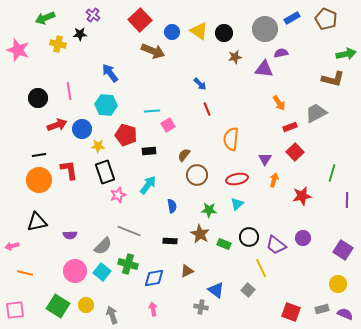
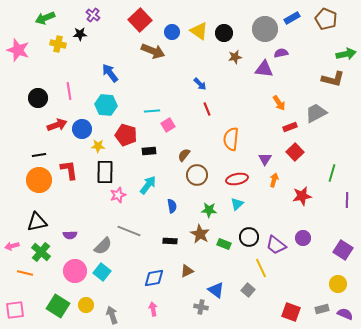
black rectangle at (105, 172): rotated 20 degrees clockwise
green cross at (128, 264): moved 87 px left, 12 px up; rotated 24 degrees clockwise
